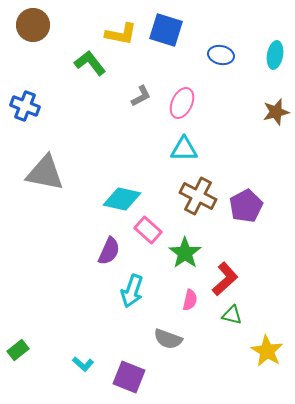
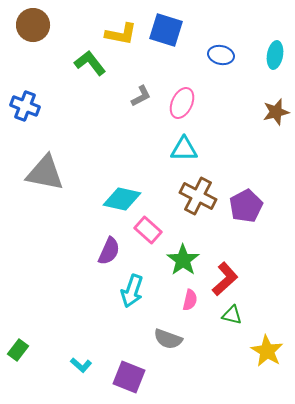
green star: moved 2 px left, 7 px down
green rectangle: rotated 15 degrees counterclockwise
cyan L-shape: moved 2 px left, 1 px down
